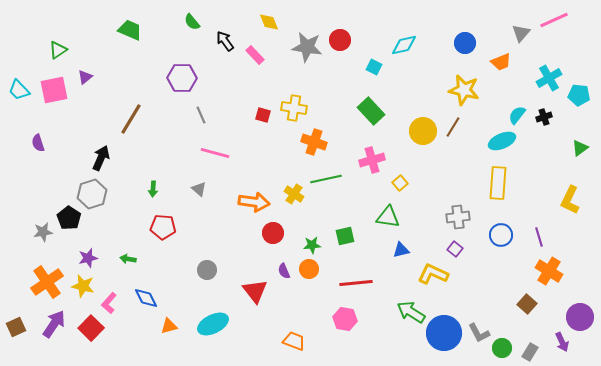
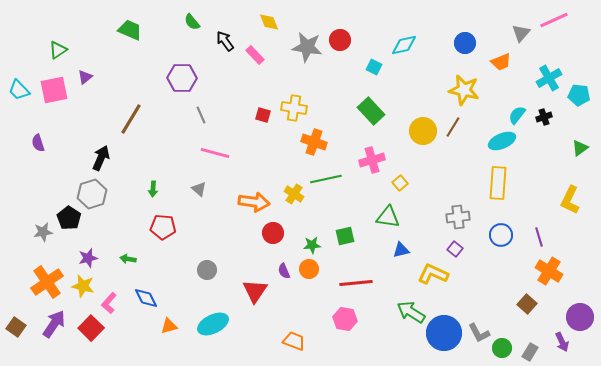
red triangle at (255, 291): rotated 12 degrees clockwise
brown square at (16, 327): rotated 30 degrees counterclockwise
